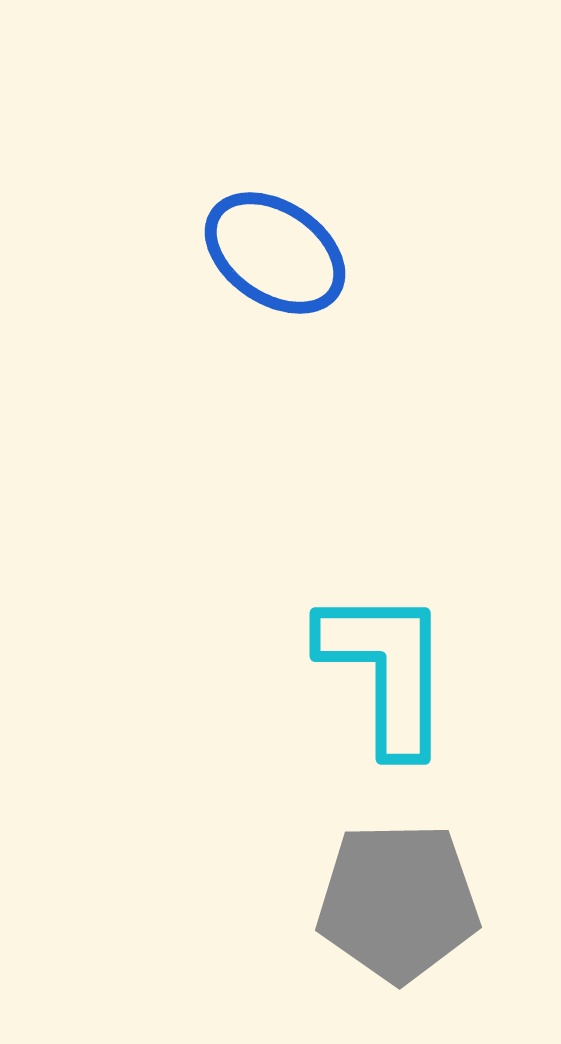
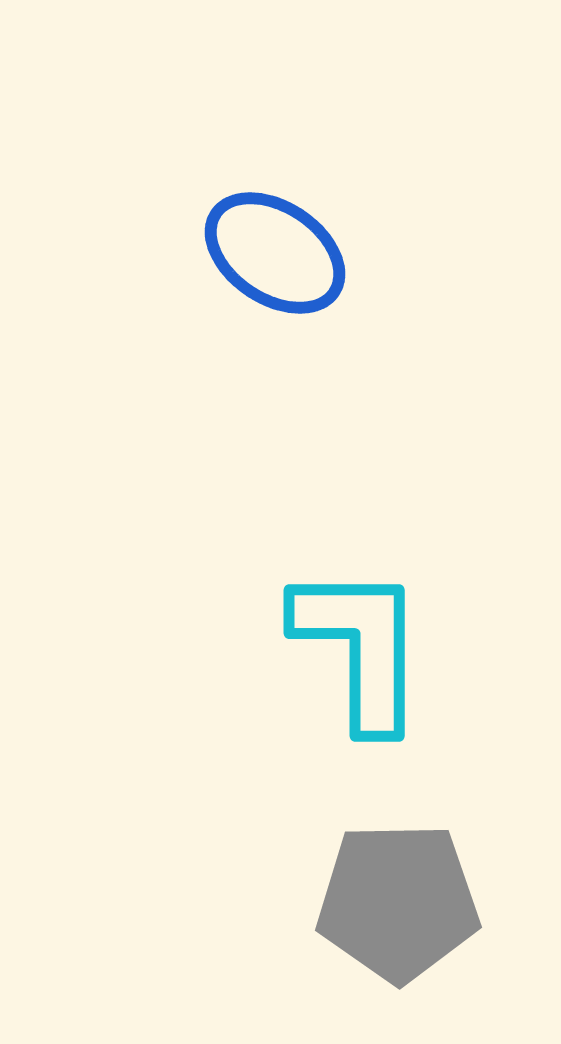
cyan L-shape: moved 26 px left, 23 px up
